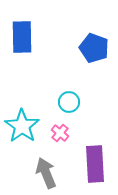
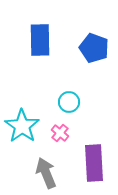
blue rectangle: moved 18 px right, 3 px down
purple rectangle: moved 1 px left, 1 px up
